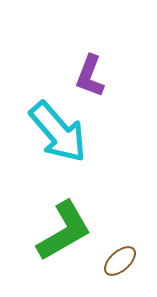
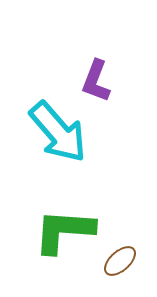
purple L-shape: moved 6 px right, 5 px down
green L-shape: rotated 146 degrees counterclockwise
